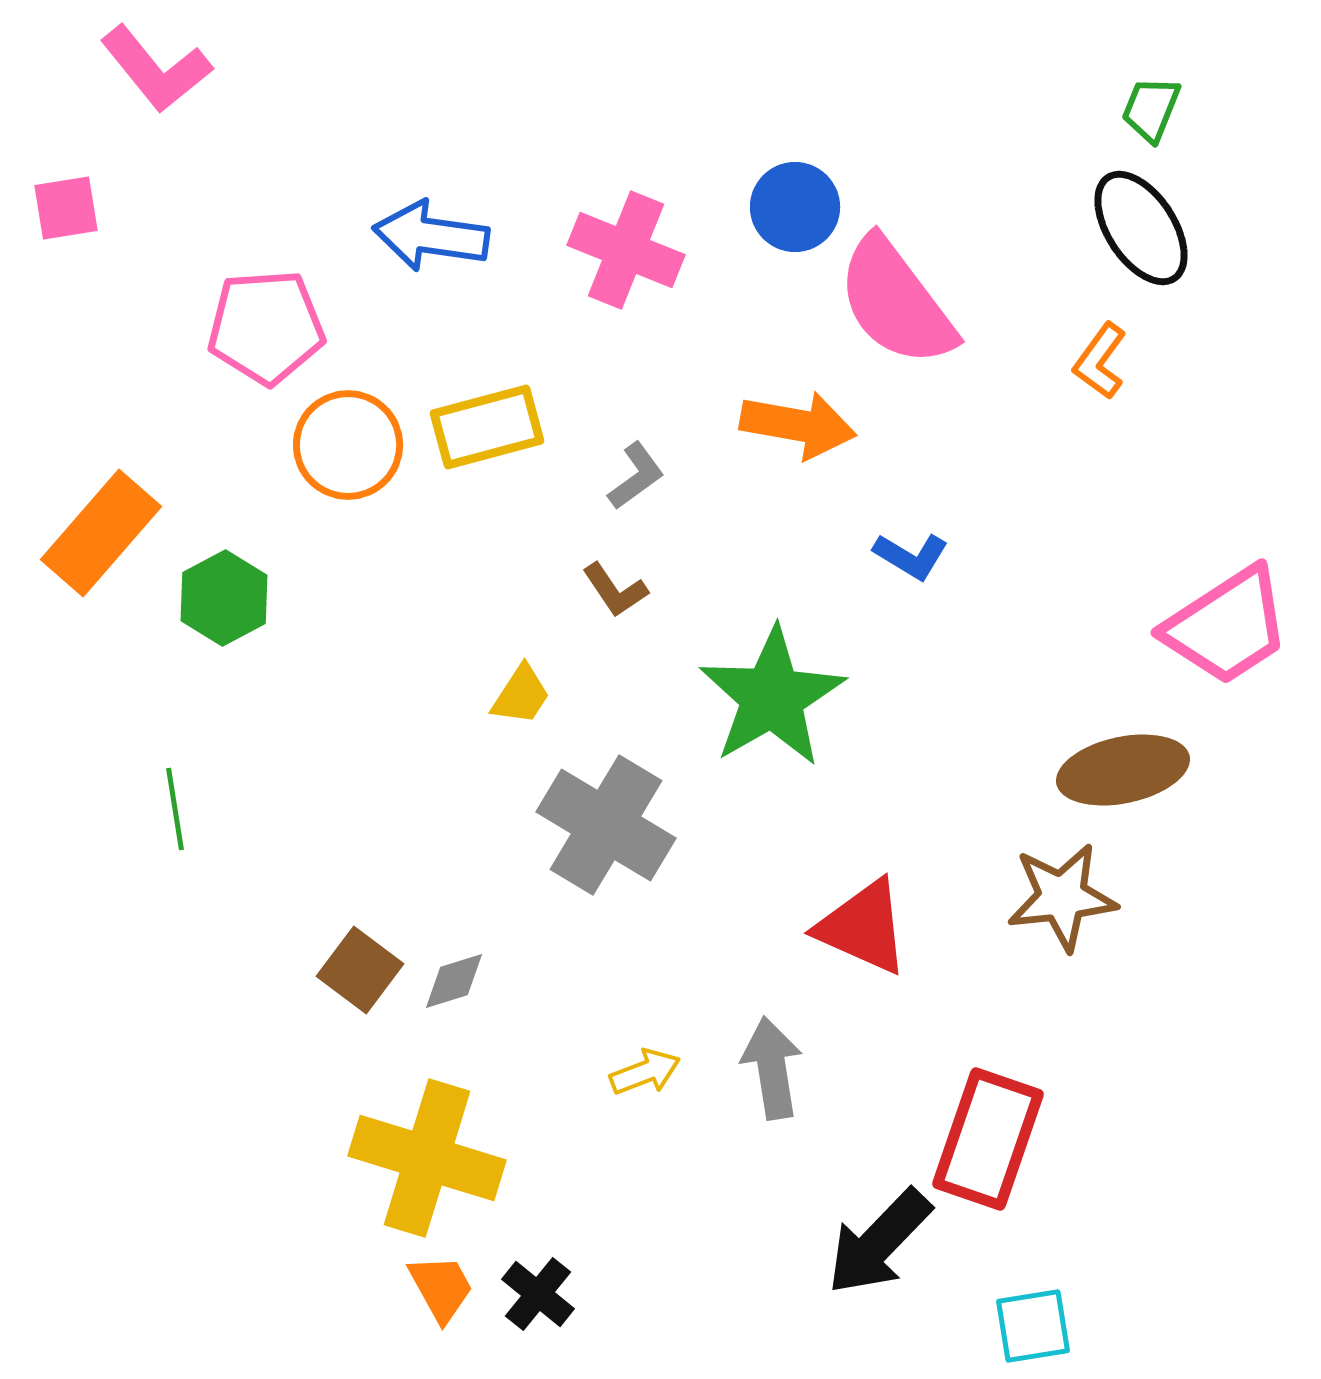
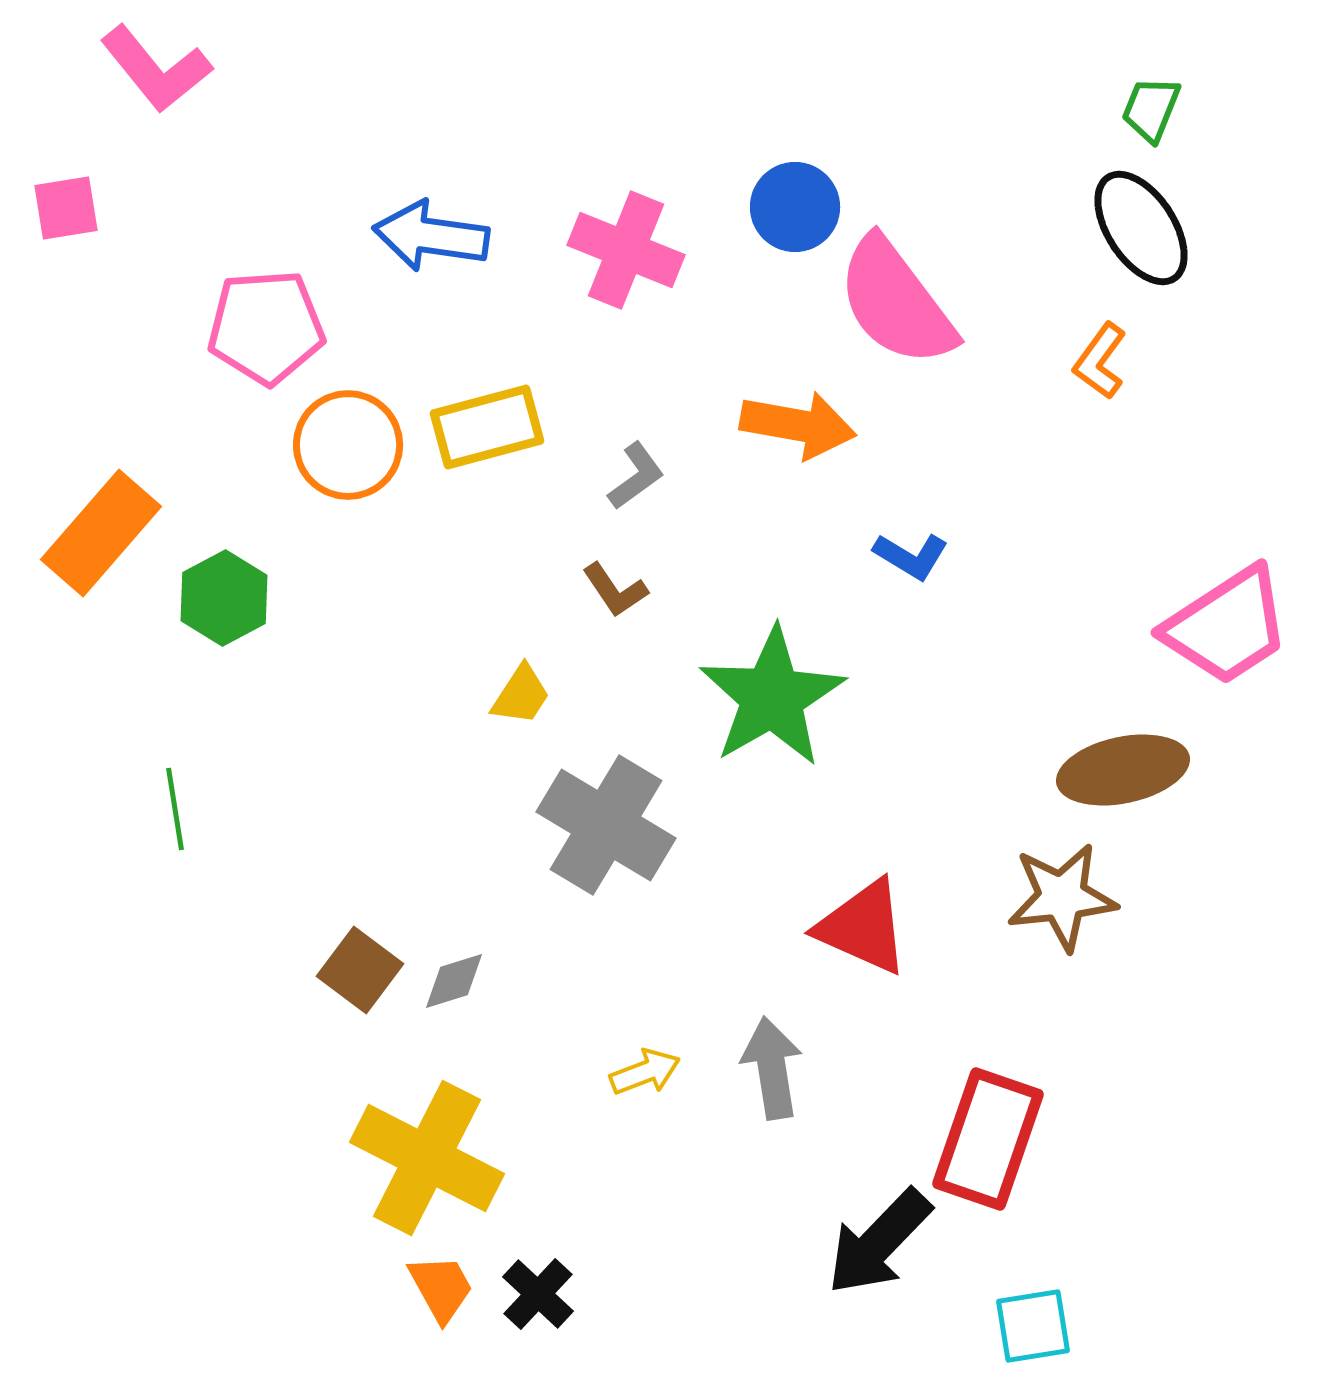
yellow cross: rotated 10 degrees clockwise
black cross: rotated 4 degrees clockwise
